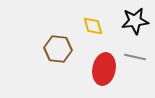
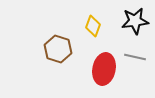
yellow diamond: rotated 35 degrees clockwise
brown hexagon: rotated 12 degrees clockwise
